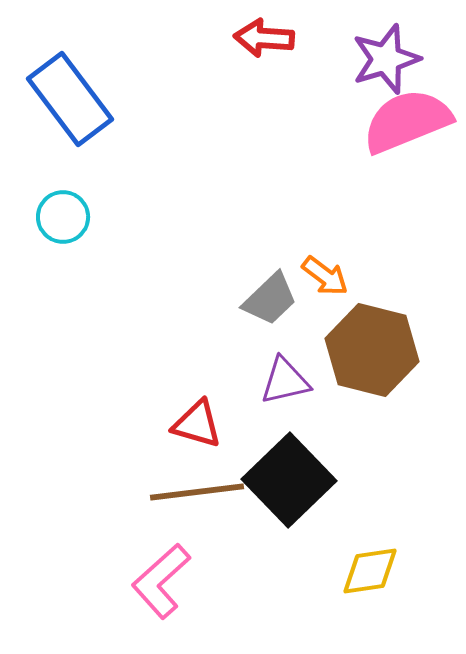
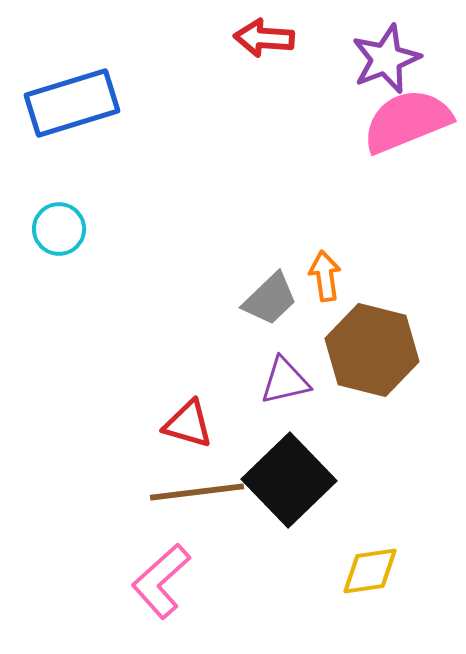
purple star: rotated 4 degrees counterclockwise
blue rectangle: moved 2 px right, 4 px down; rotated 70 degrees counterclockwise
cyan circle: moved 4 px left, 12 px down
orange arrow: rotated 135 degrees counterclockwise
red triangle: moved 9 px left
